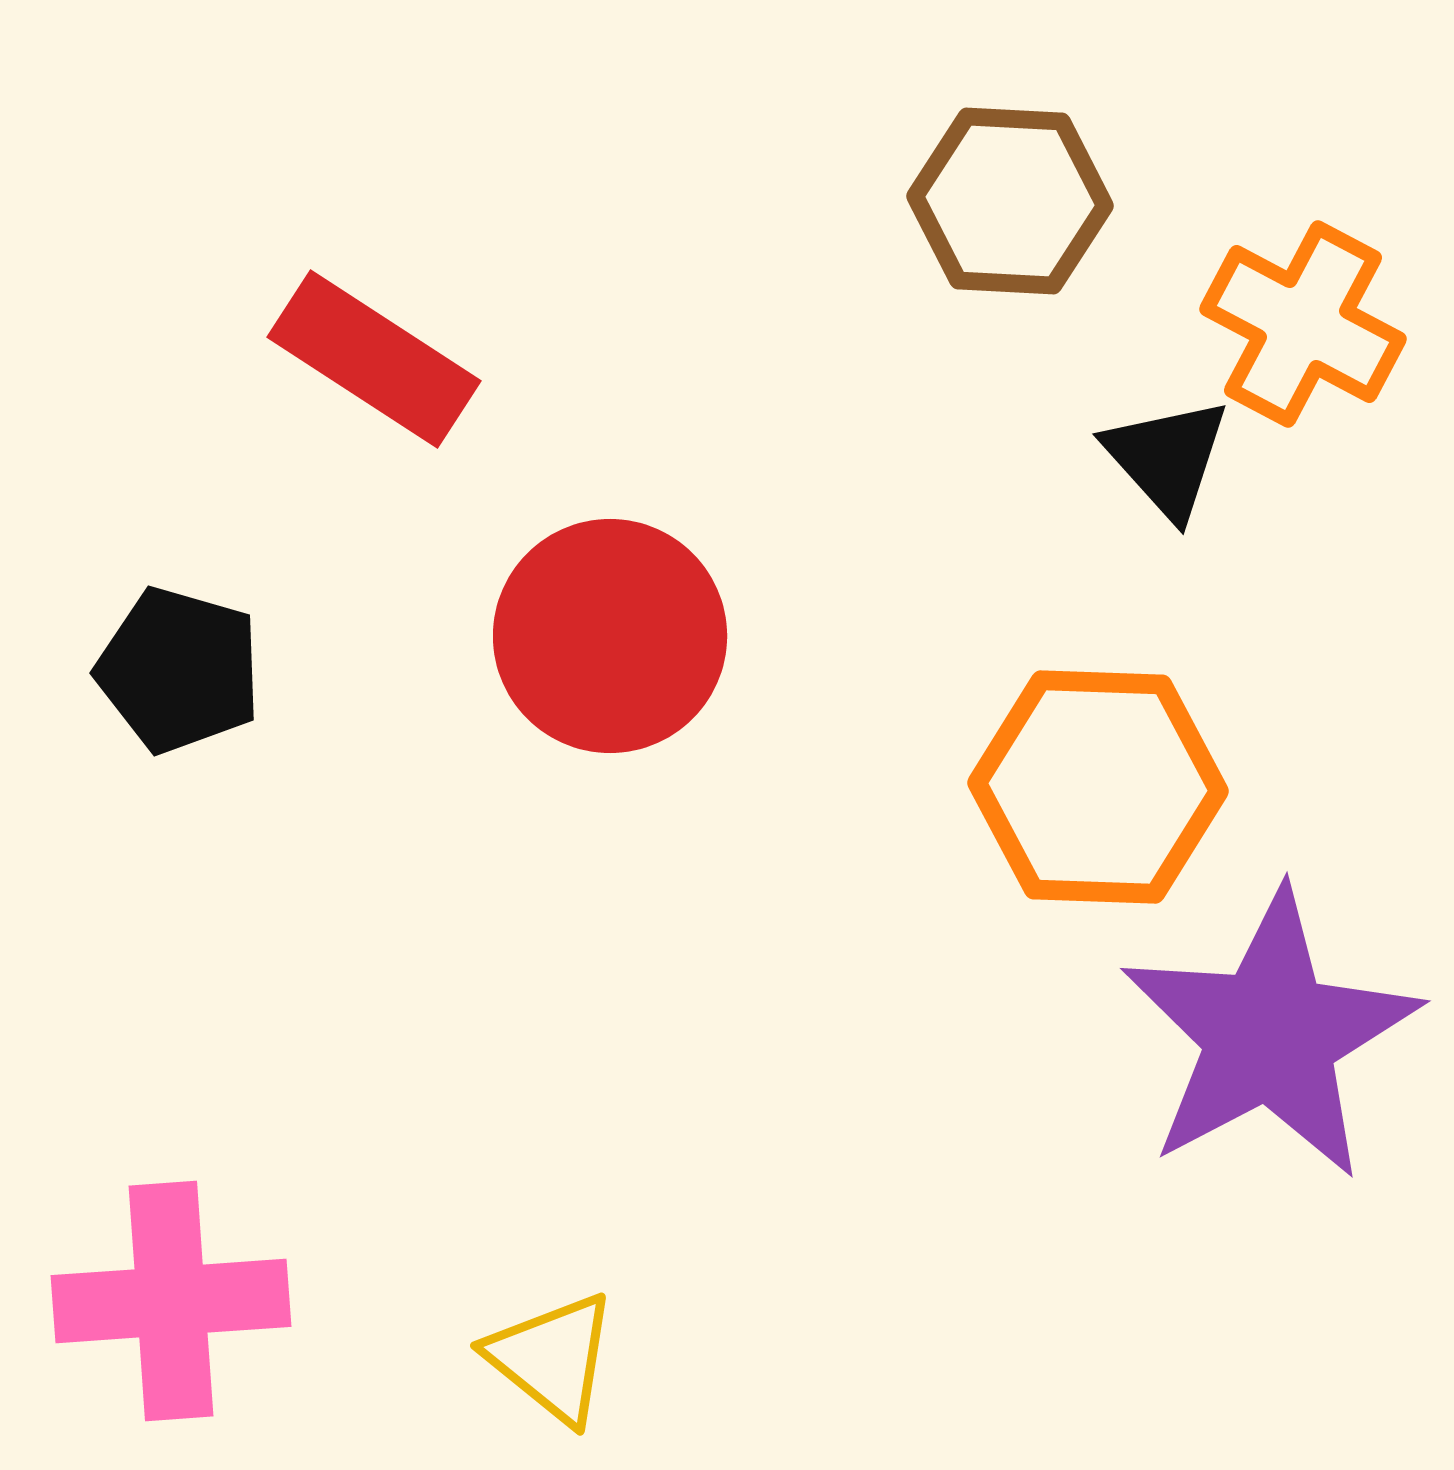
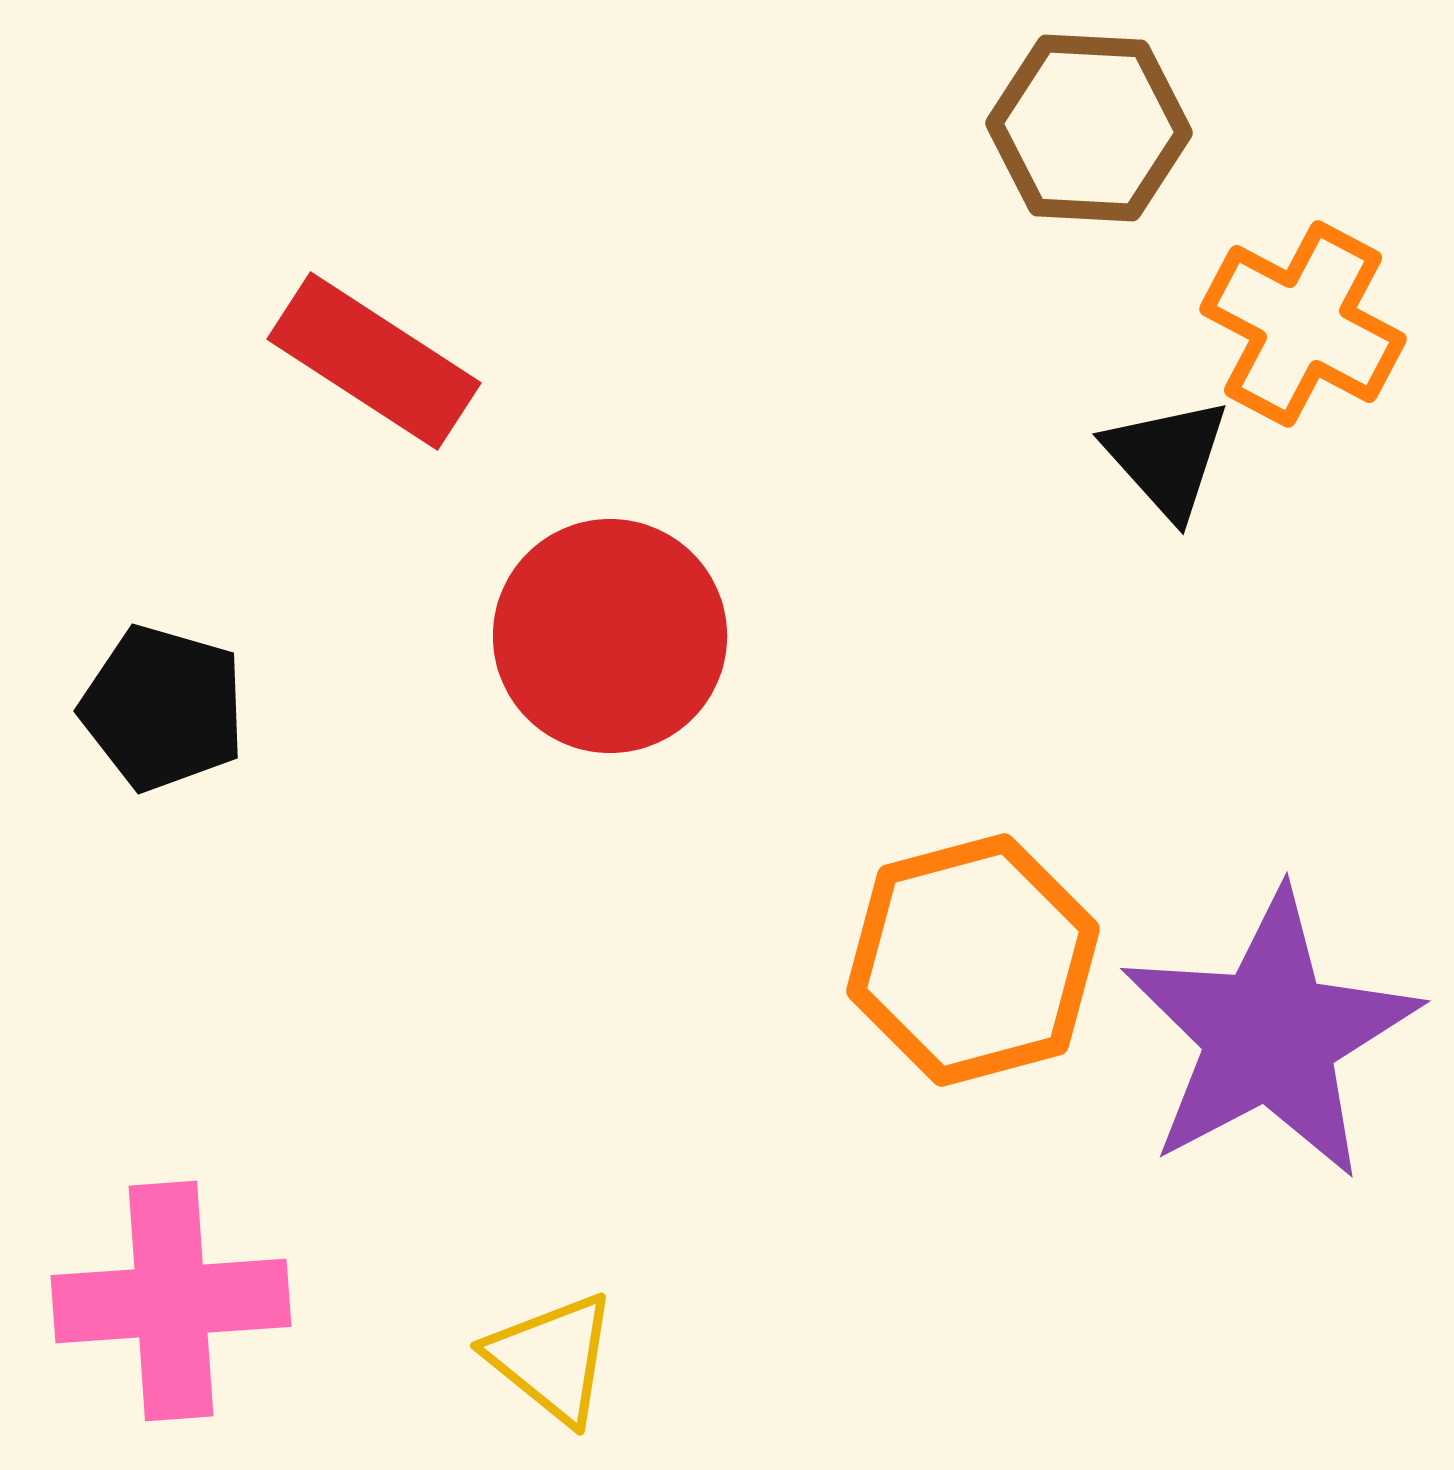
brown hexagon: moved 79 px right, 73 px up
red rectangle: moved 2 px down
black pentagon: moved 16 px left, 38 px down
orange hexagon: moved 125 px left, 173 px down; rotated 17 degrees counterclockwise
